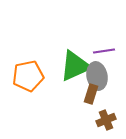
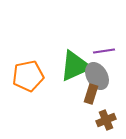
gray ellipse: rotated 20 degrees counterclockwise
